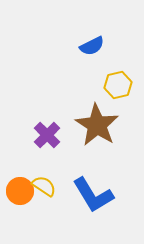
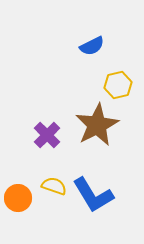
brown star: rotated 12 degrees clockwise
yellow semicircle: moved 10 px right; rotated 15 degrees counterclockwise
orange circle: moved 2 px left, 7 px down
